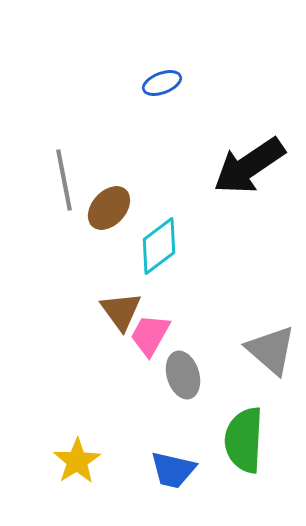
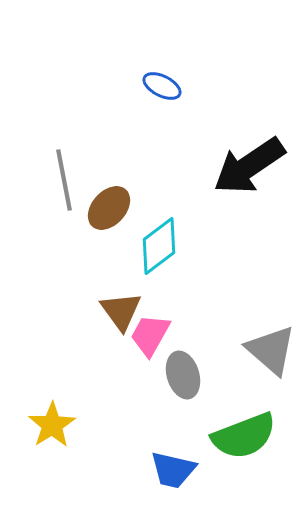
blue ellipse: moved 3 px down; rotated 48 degrees clockwise
green semicircle: moved 4 px up; rotated 114 degrees counterclockwise
yellow star: moved 25 px left, 36 px up
